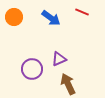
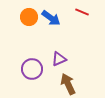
orange circle: moved 15 px right
